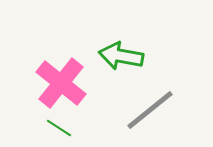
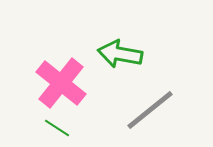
green arrow: moved 1 px left, 2 px up
green line: moved 2 px left
